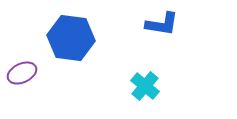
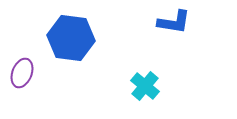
blue L-shape: moved 12 px right, 2 px up
purple ellipse: rotated 44 degrees counterclockwise
